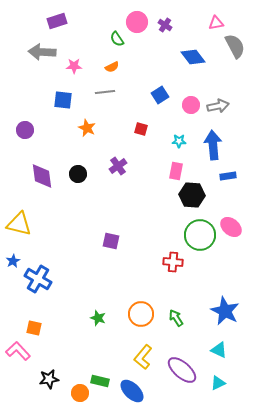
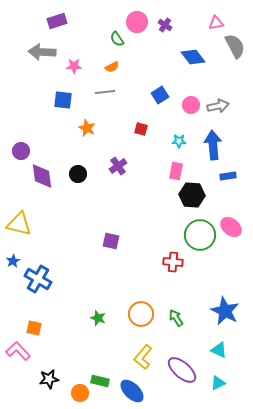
purple circle at (25, 130): moved 4 px left, 21 px down
